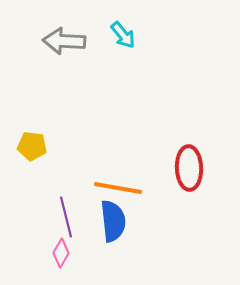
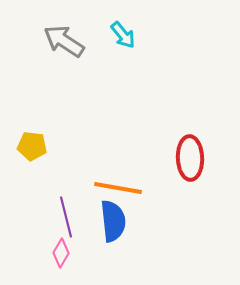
gray arrow: rotated 30 degrees clockwise
red ellipse: moved 1 px right, 10 px up
